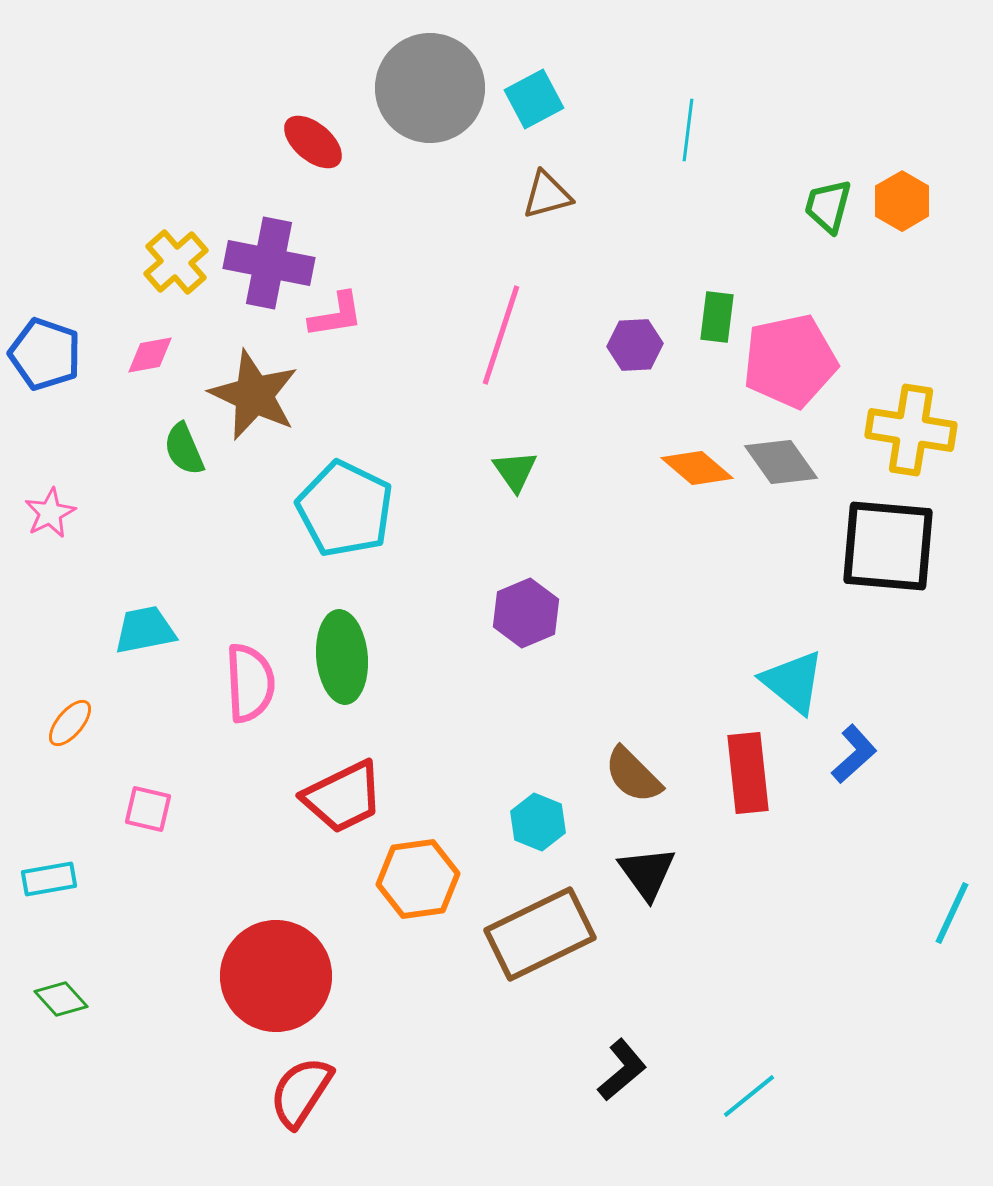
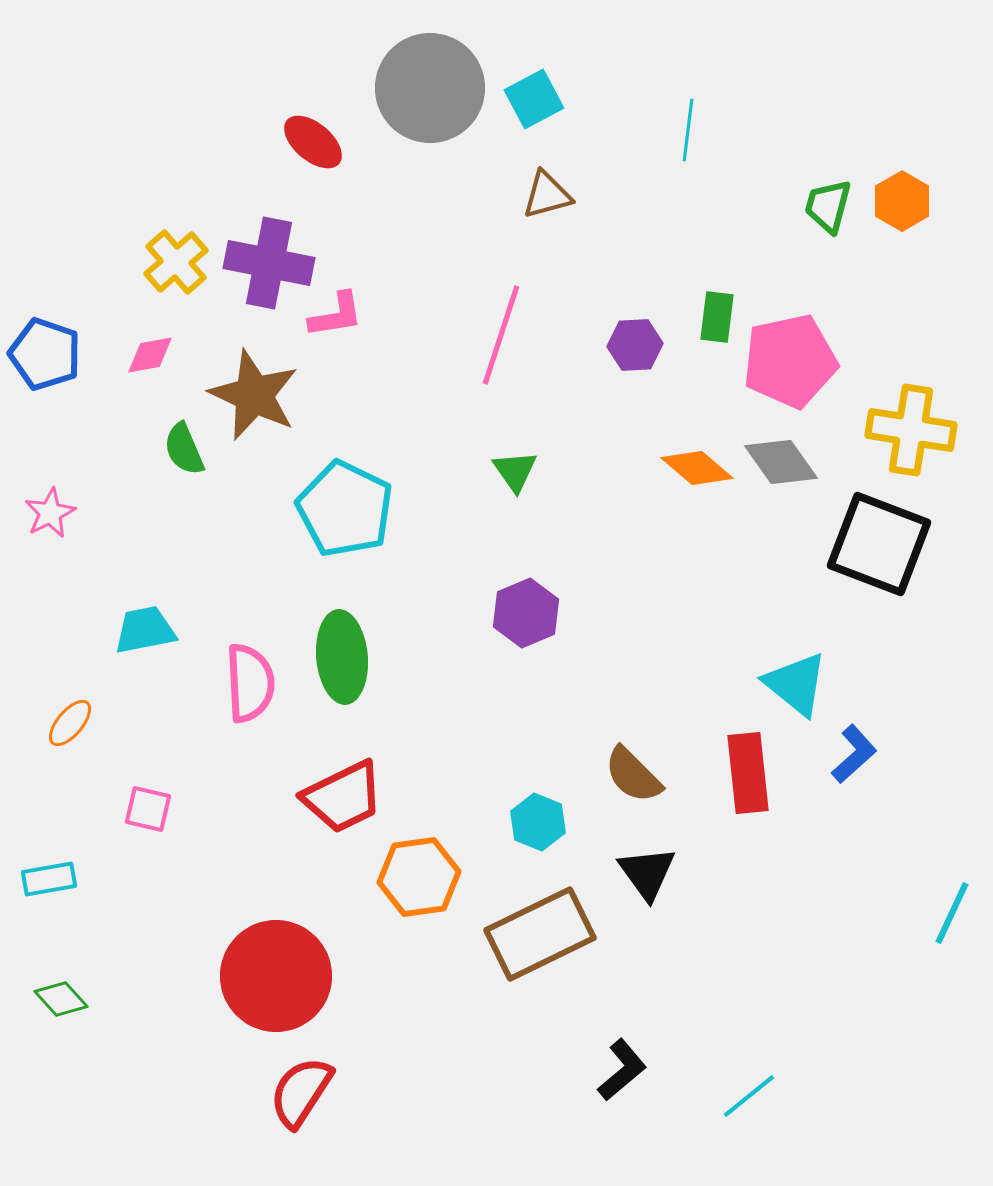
black square at (888, 546): moved 9 px left, 2 px up; rotated 16 degrees clockwise
cyan triangle at (793, 682): moved 3 px right, 2 px down
orange hexagon at (418, 879): moved 1 px right, 2 px up
